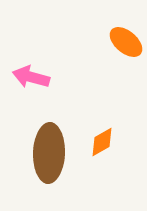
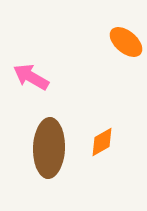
pink arrow: rotated 15 degrees clockwise
brown ellipse: moved 5 px up
